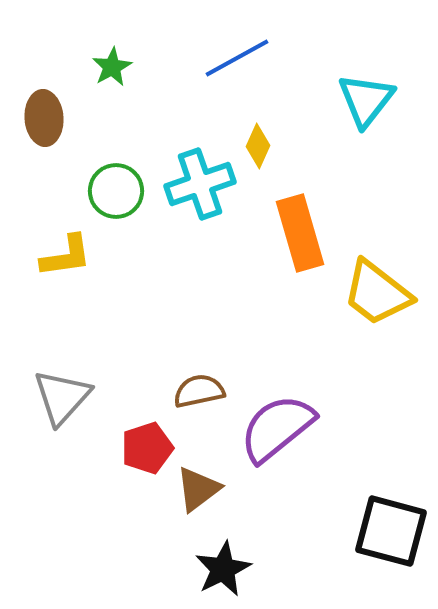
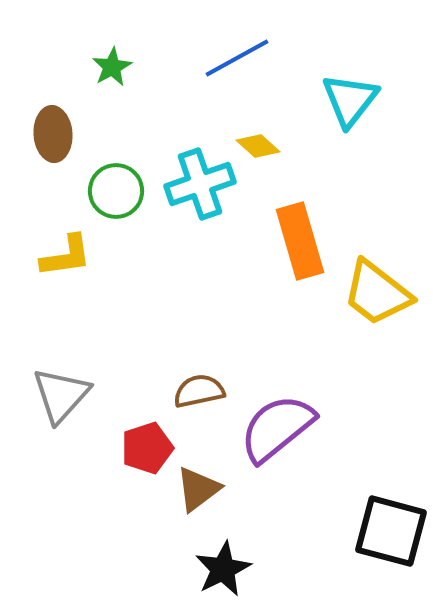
cyan triangle: moved 16 px left
brown ellipse: moved 9 px right, 16 px down
yellow diamond: rotated 72 degrees counterclockwise
orange rectangle: moved 8 px down
gray triangle: moved 1 px left, 2 px up
